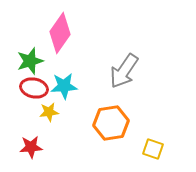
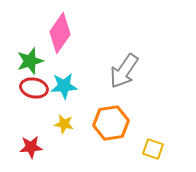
yellow star: moved 15 px right, 12 px down; rotated 18 degrees clockwise
